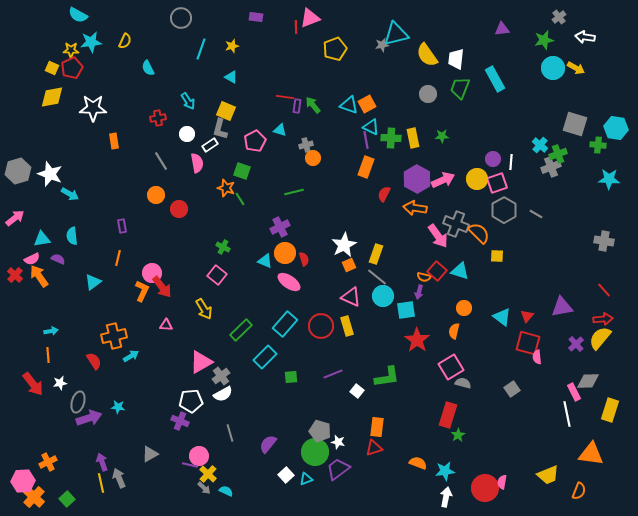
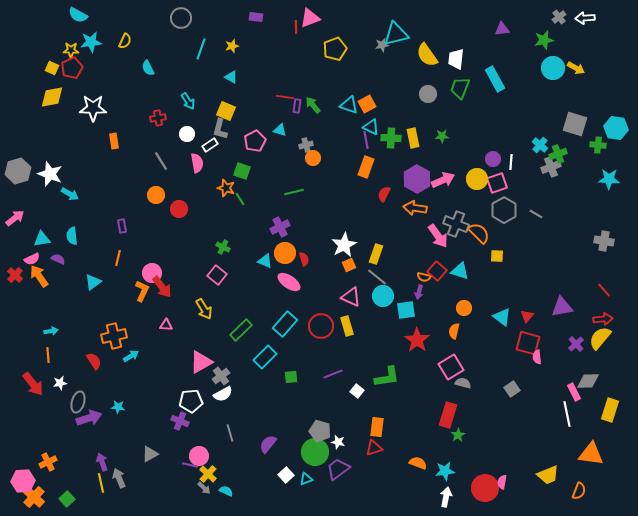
white arrow at (585, 37): moved 19 px up; rotated 12 degrees counterclockwise
